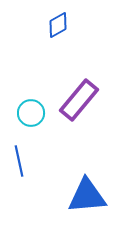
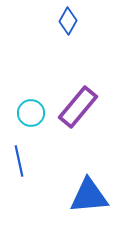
blue diamond: moved 10 px right, 4 px up; rotated 32 degrees counterclockwise
purple rectangle: moved 1 px left, 7 px down
blue triangle: moved 2 px right
